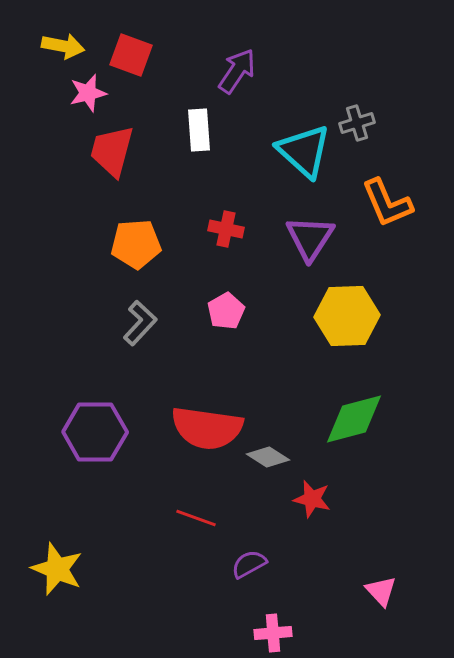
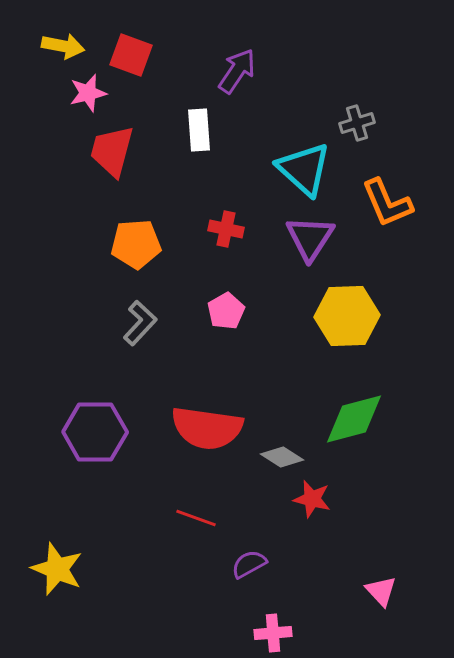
cyan triangle: moved 18 px down
gray diamond: moved 14 px right
